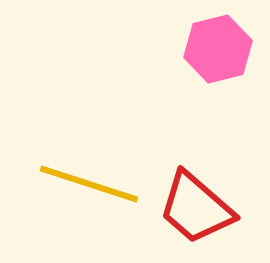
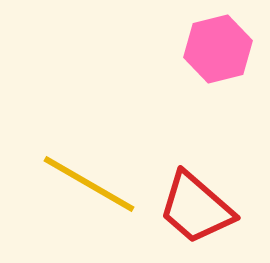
yellow line: rotated 12 degrees clockwise
